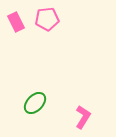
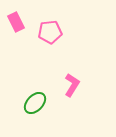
pink pentagon: moved 3 px right, 13 px down
pink L-shape: moved 11 px left, 32 px up
